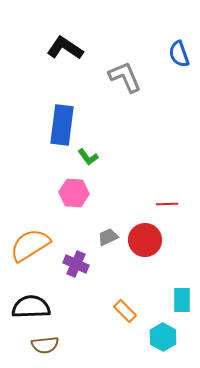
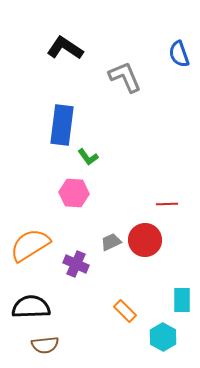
gray trapezoid: moved 3 px right, 5 px down
